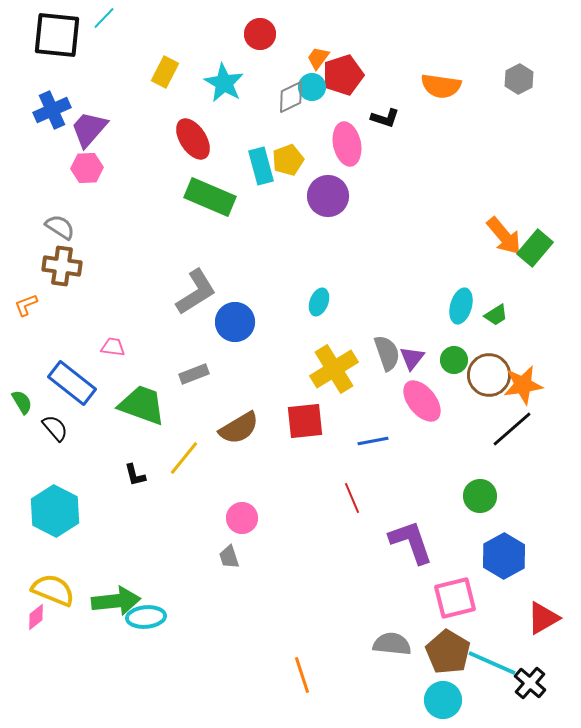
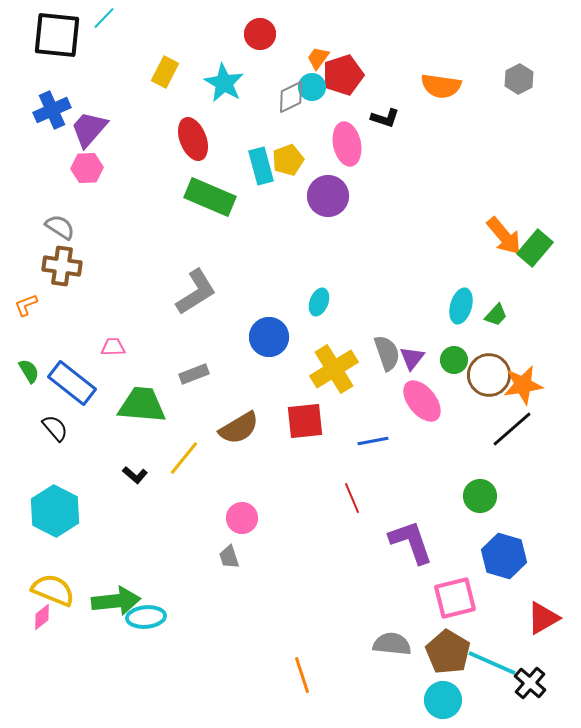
red ellipse at (193, 139): rotated 12 degrees clockwise
green trapezoid at (496, 315): rotated 15 degrees counterclockwise
blue circle at (235, 322): moved 34 px right, 15 px down
pink trapezoid at (113, 347): rotated 10 degrees counterclockwise
green semicircle at (22, 402): moved 7 px right, 31 px up
green trapezoid at (142, 405): rotated 15 degrees counterclockwise
black L-shape at (135, 475): rotated 35 degrees counterclockwise
blue hexagon at (504, 556): rotated 15 degrees counterclockwise
pink diamond at (36, 617): moved 6 px right
